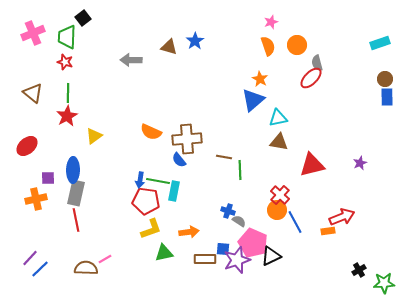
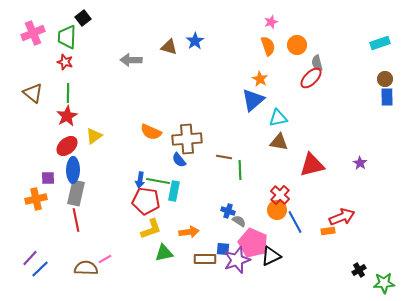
red ellipse at (27, 146): moved 40 px right
purple star at (360, 163): rotated 16 degrees counterclockwise
